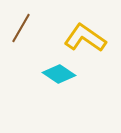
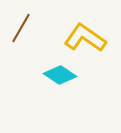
cyan diamond: moved 1 px right, 1 px down
